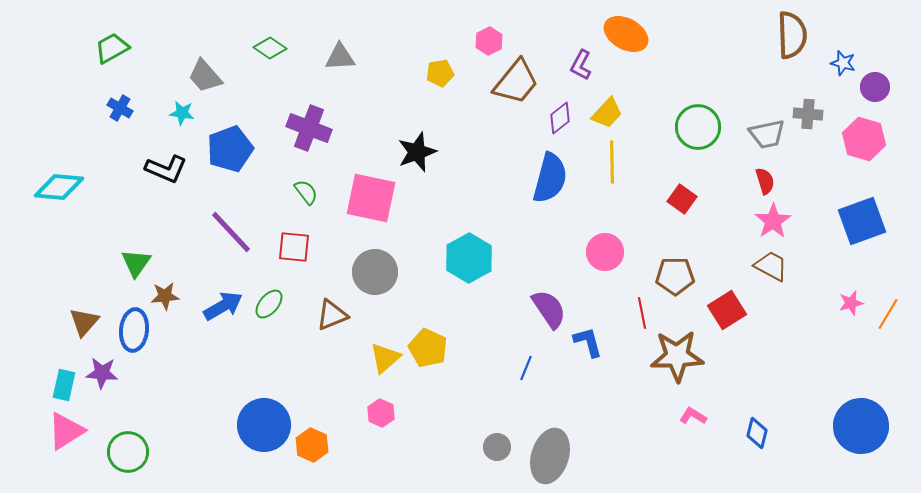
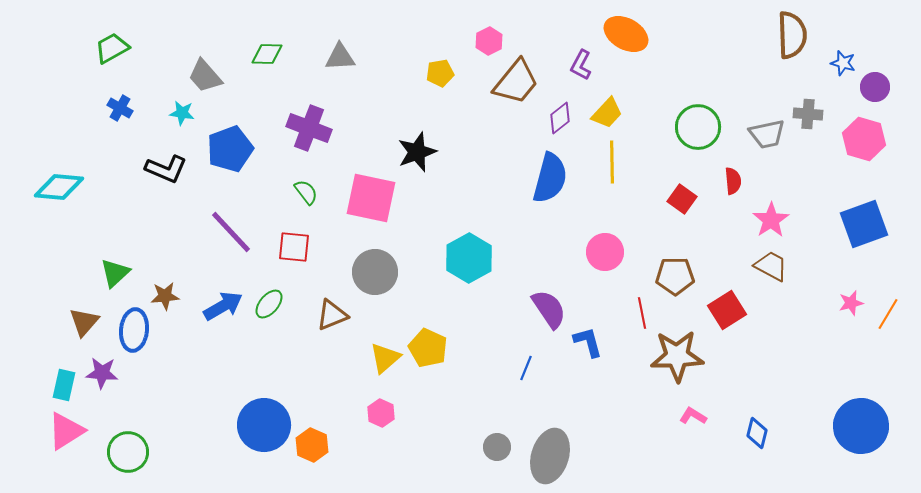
green diamond at (270, 48): moved 3 px left, 6 px down; rotated 32 degrees counterclockwise
red semicircle at (765, 181): moved 32 px left; rotated 12 degrees clockwise
pink star at (773, 221): moved 2 px left, 1 px up
blue square at (862, 221): moved 2 px right, 3 px down
green triangle at (136, 263): moved 21 px left, 10 px down; rotated 12 degrees clockwise
